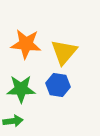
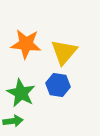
green star: moved 4 px down; rotated 28 degrees clockwise
